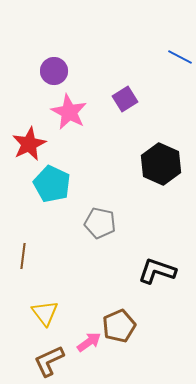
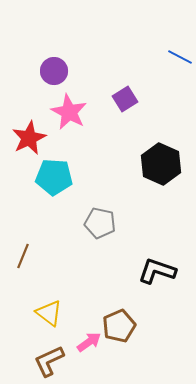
red star: moved 6 px up
cyan pentagon: moved 2 px right, 7 px up; rotated 21 degrees counterclockwise
brown line: rotated 15 degrees clockwise
yellow triangle: moved 4 px right; rotated 16 degrees counterclockwise
